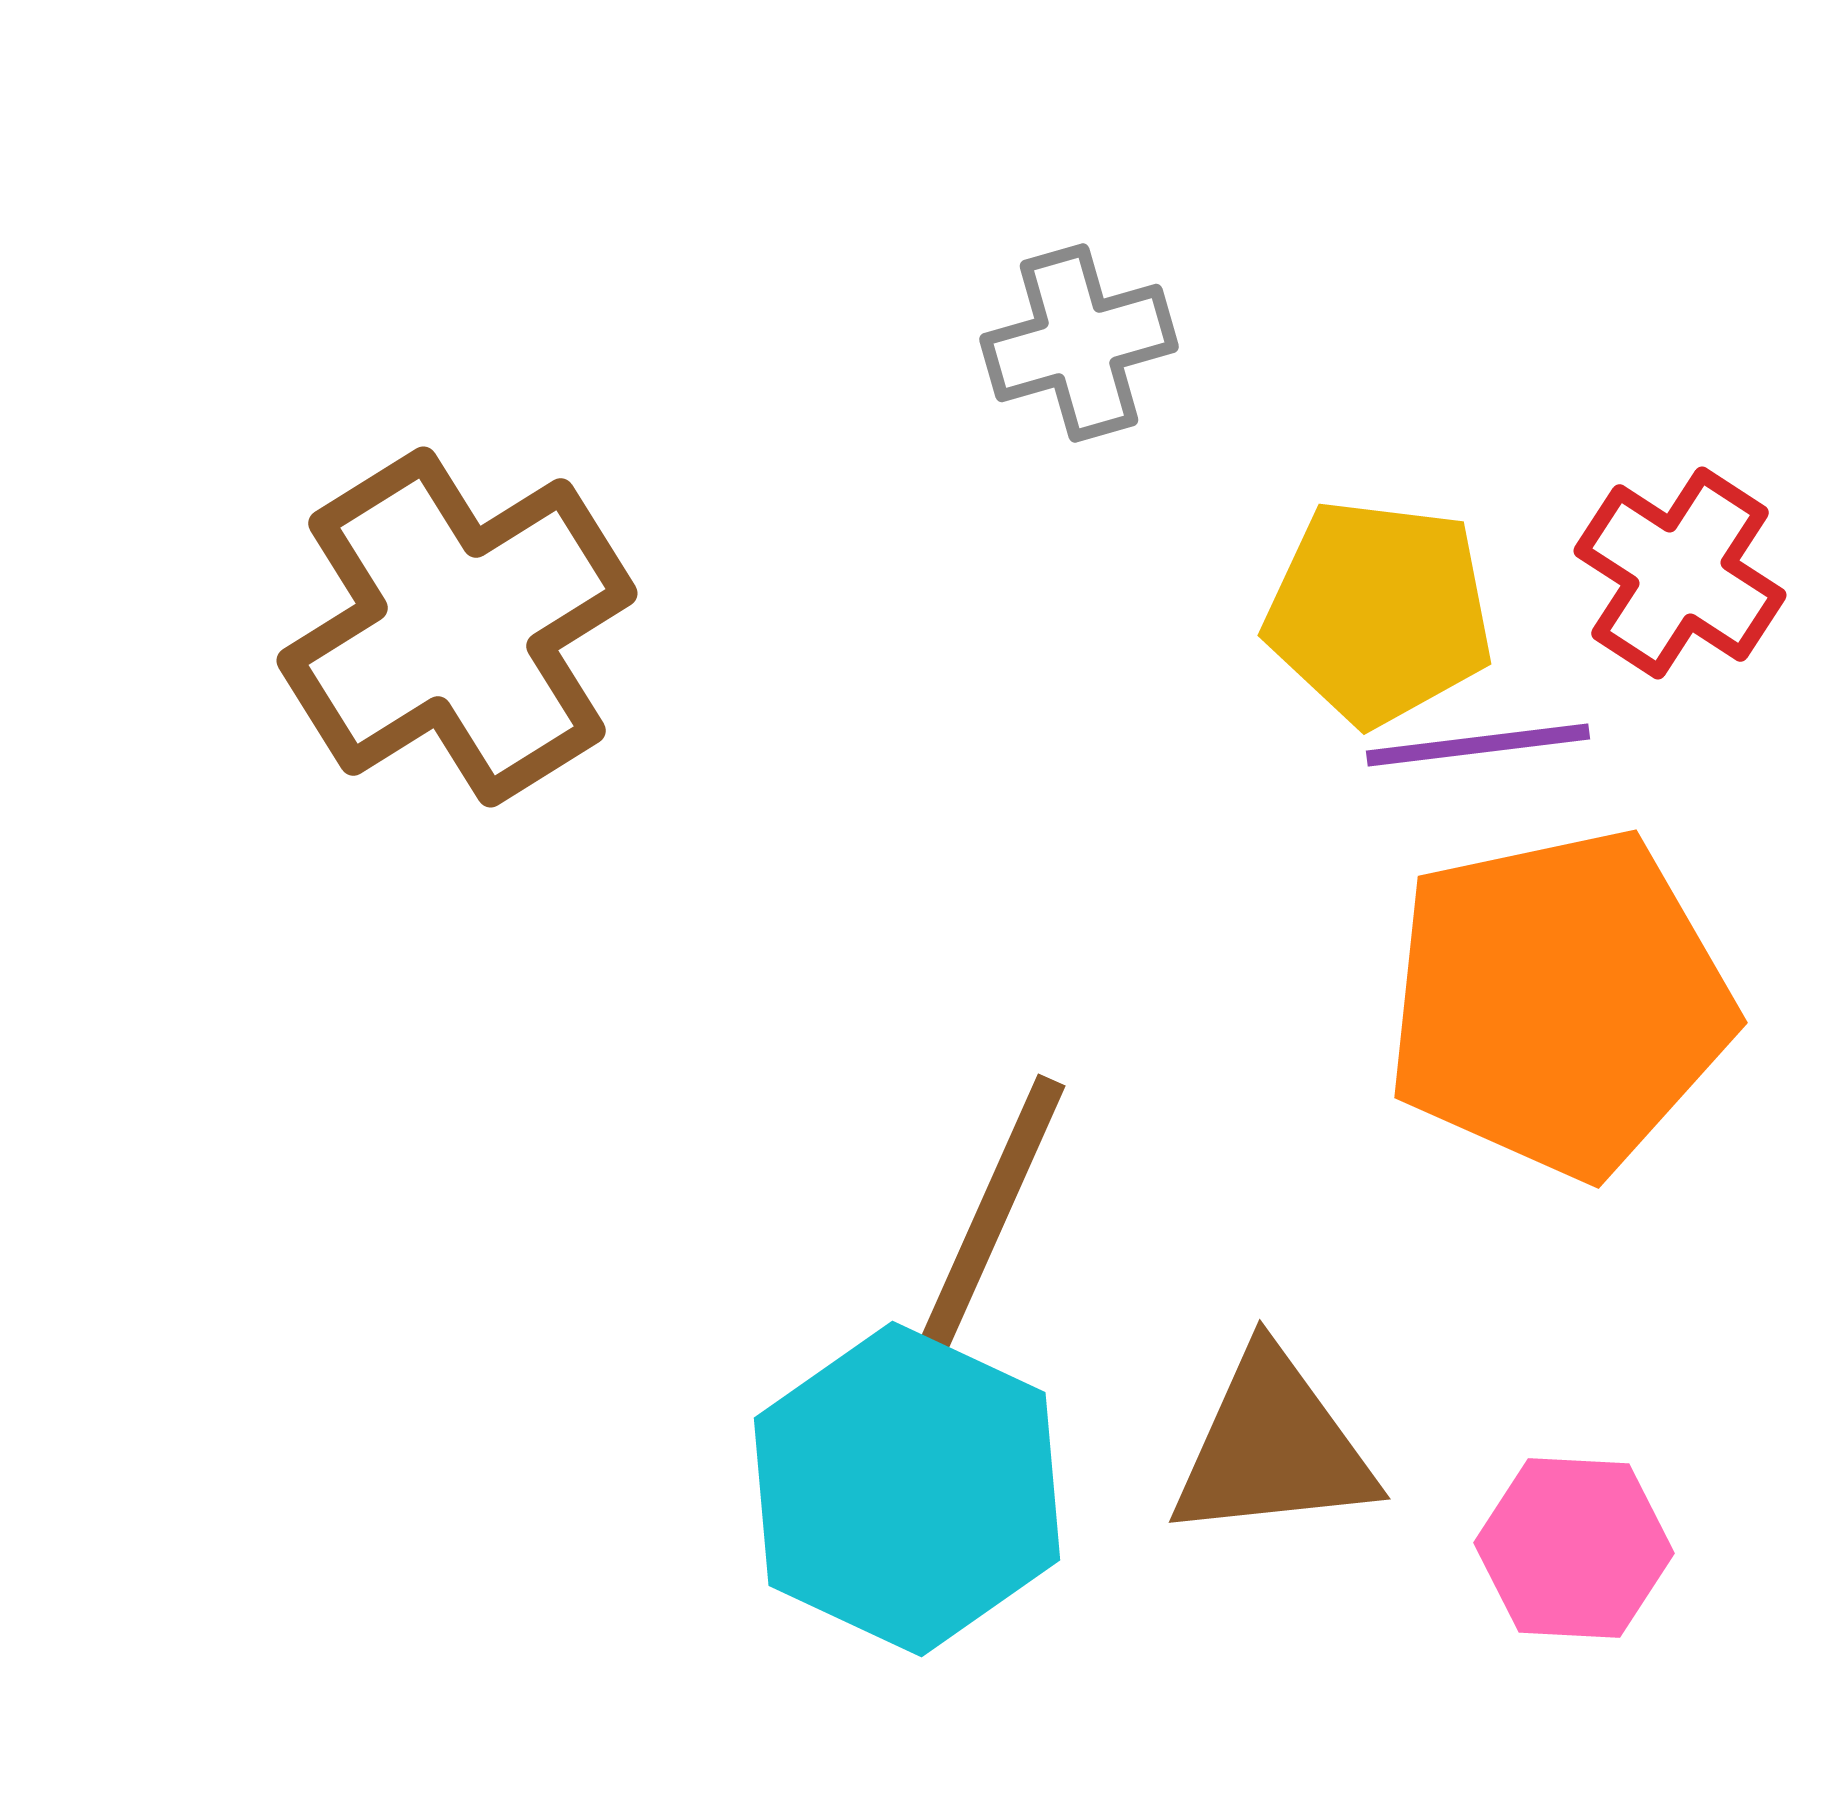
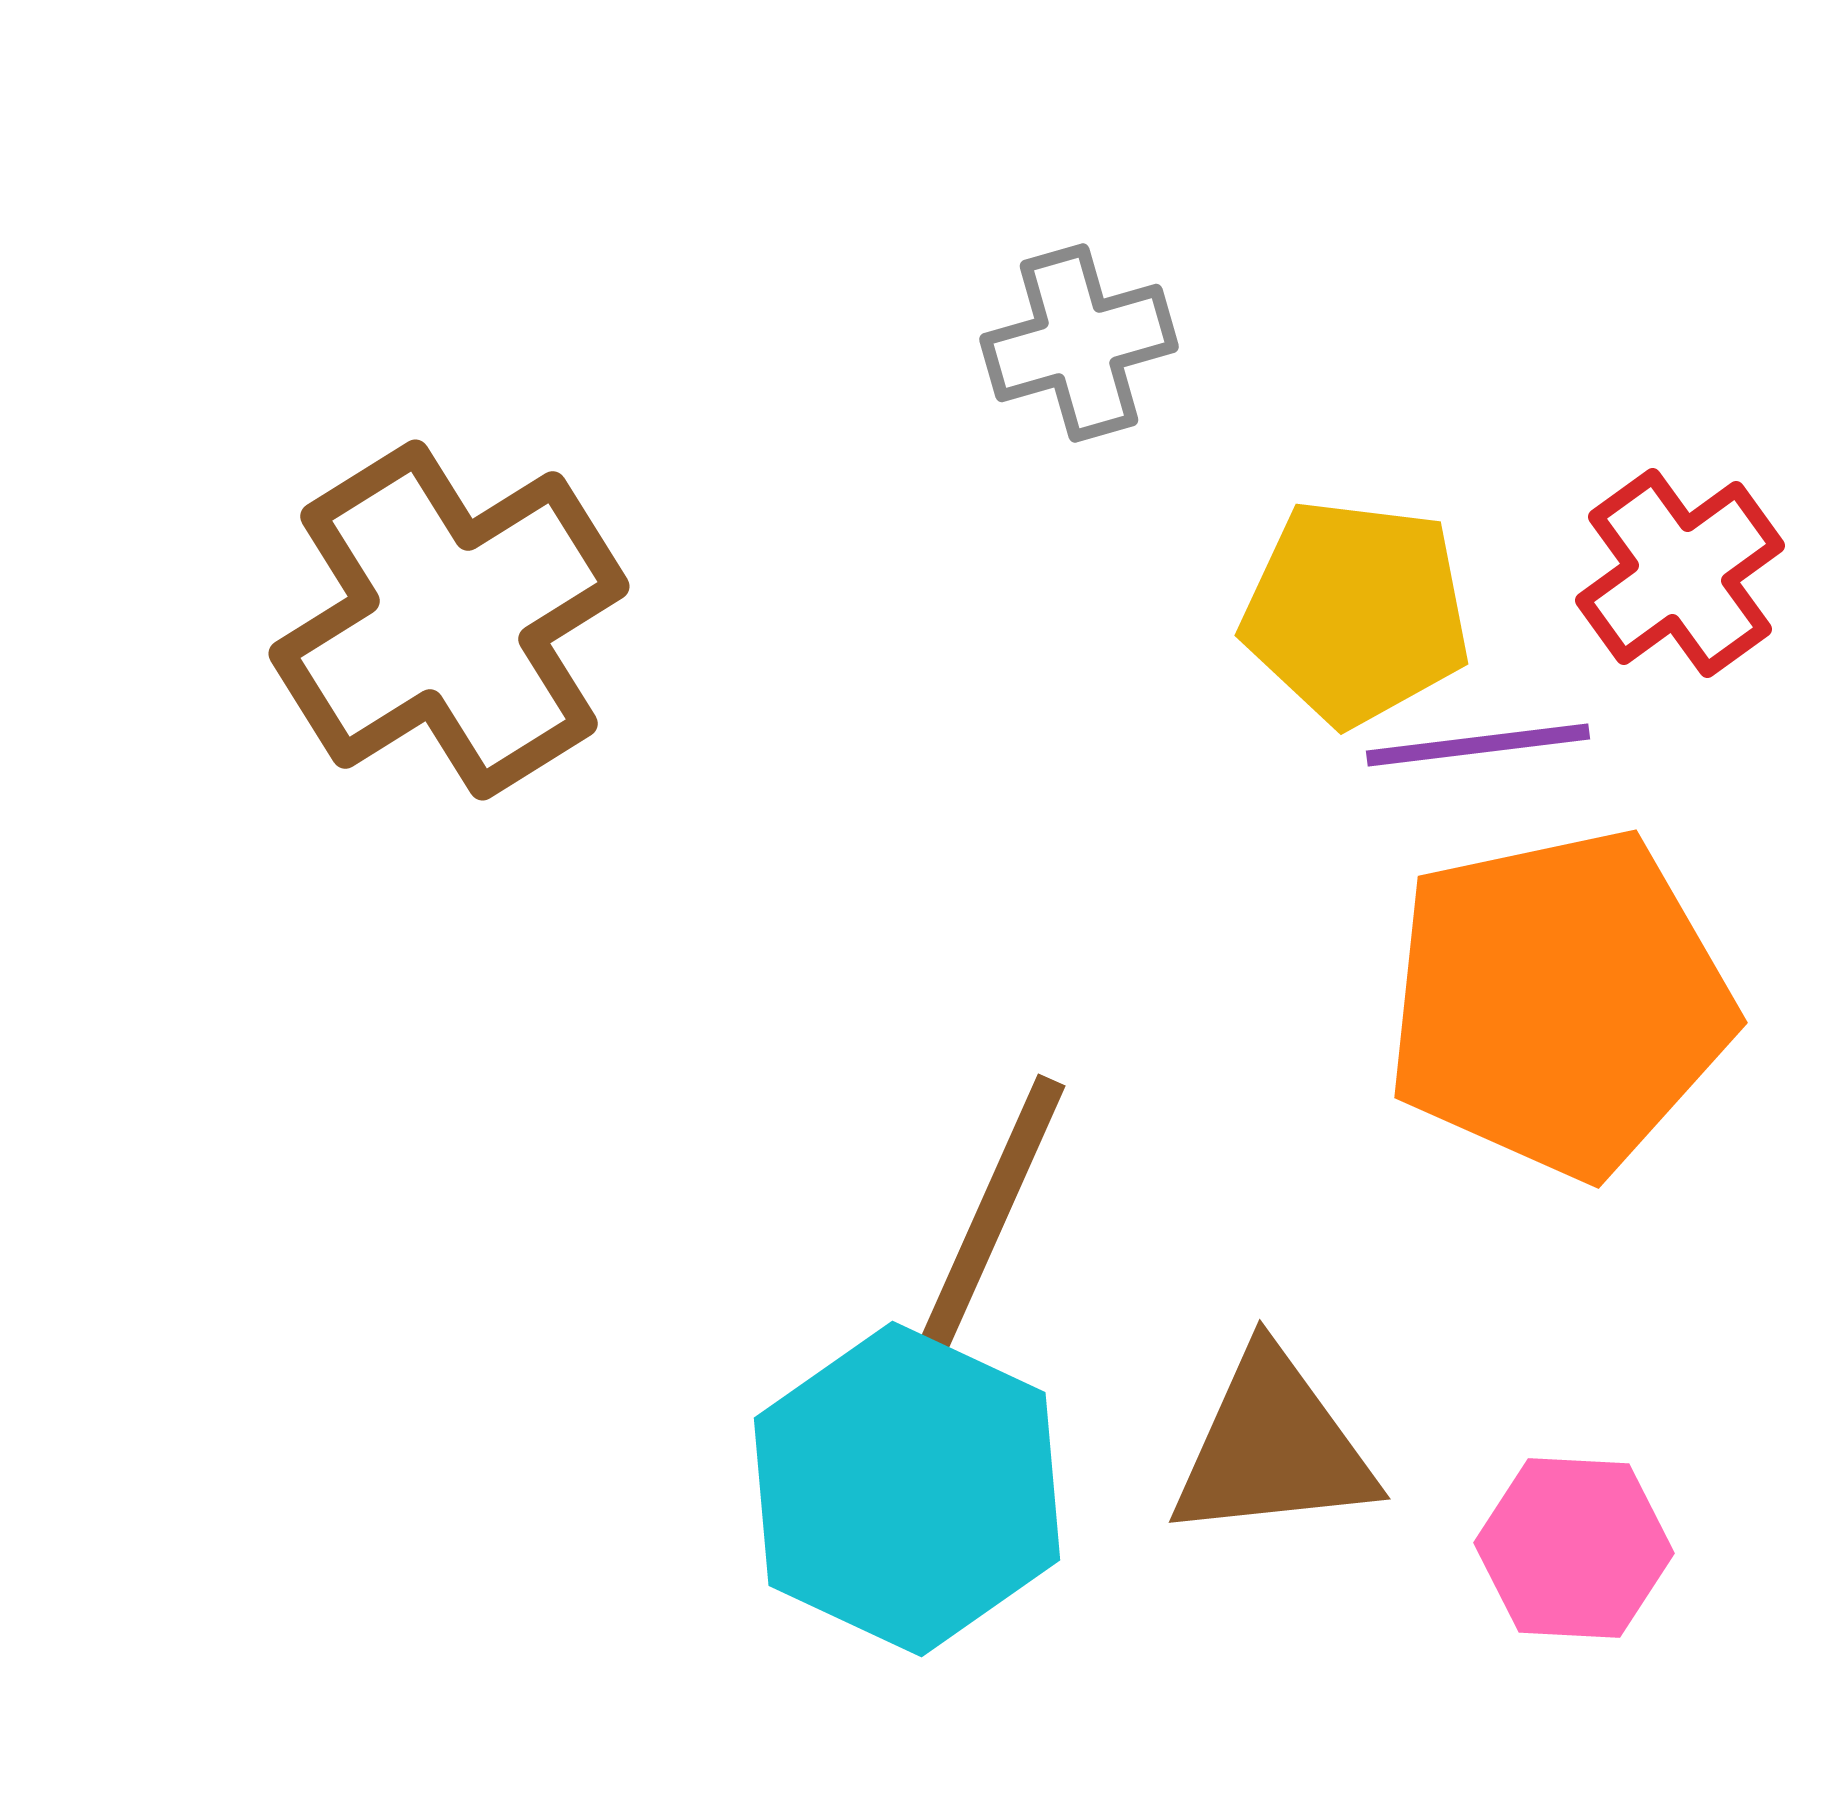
red cross: rotated 21 degrees clockwise
yellow pentagon: moved 23 px left
brown cross: moved 8 px left, 7 px up
